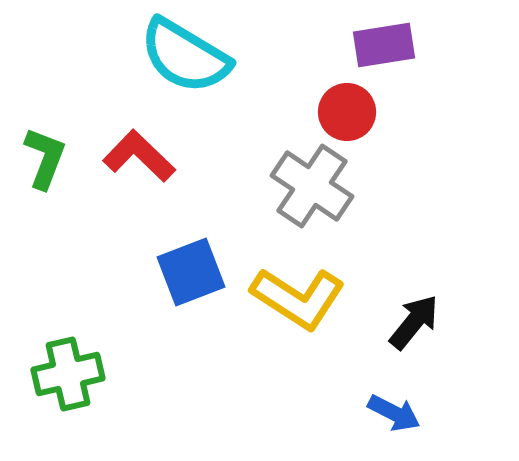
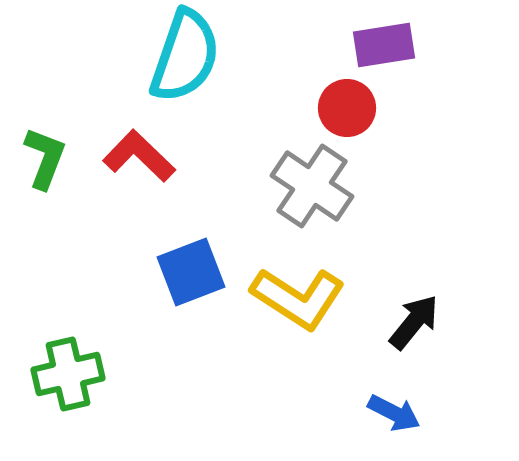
cyan semicircle: rotated 102 degrees counterclockwise
red circle: moved 4 px up
